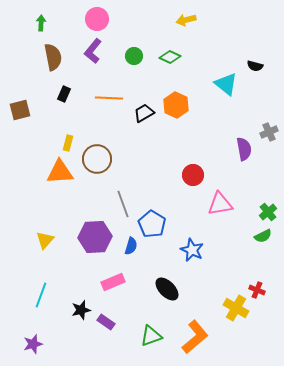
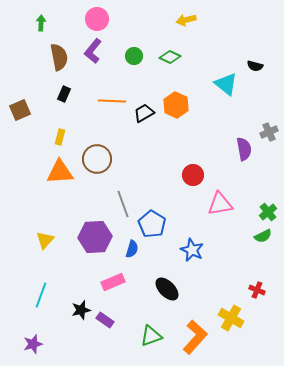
brown semicircle: moved 6 px right
orange line: moved 3 px right, 3 px down
brown square: rotated 10 degrees counterclockwise
yellow rectangle: moved 8 px left, 6 px up
blue semicircle: moved 1 px right, 3 px down
yellow cross: moved 5 px left, 10 px down
purple rectangle: moved 1 px left, 2 px up
orange L-shape: rotated 8 degrees counterclockwise
